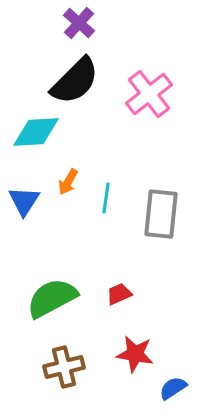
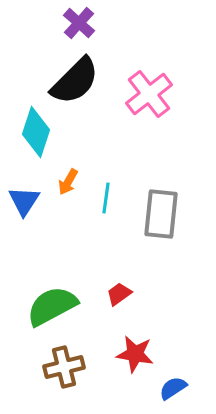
cyan diamond: rotated 69 degrees counterclockwise
red trapezoid: rotated 12 degrees counterclockwise
green semicircle: moved 8 px down
